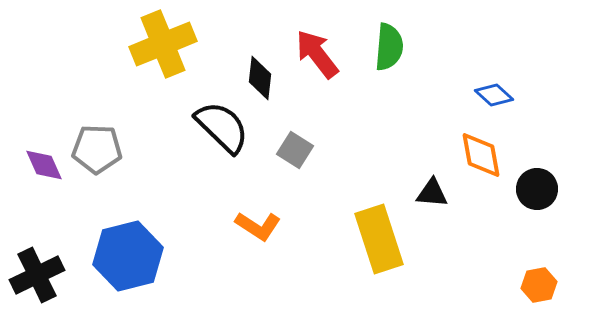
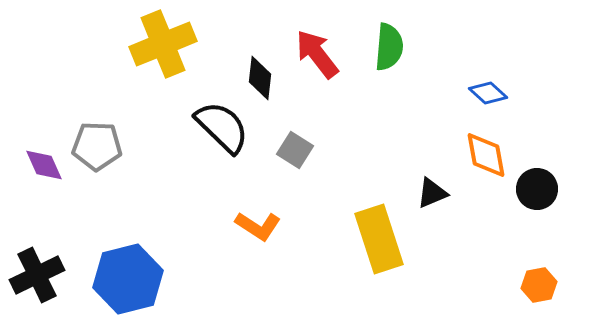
blue diamond: moved 6 px left, 2 px up
gray pentagon: moved 3 px up
orange diamond: moved 5 px right
black triangle: rotated 28 degrees counterclockwise
blue hexagon: moved 23 px down
